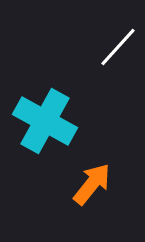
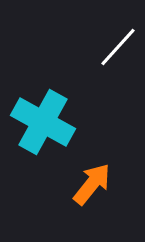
cyan cross: moved 2 px left, 1 px down
